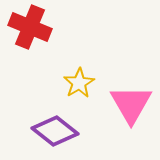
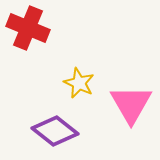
red cross: moved 2 px left, 1 px down
yellow star: rotated 16 degrees counterclockwise
